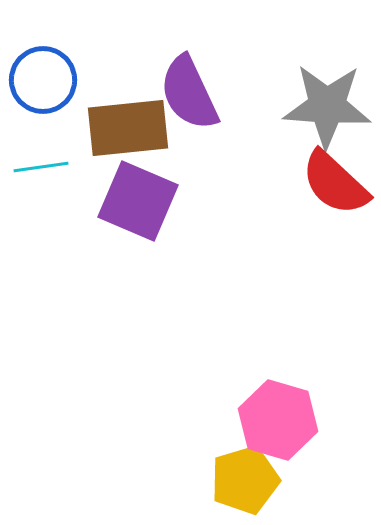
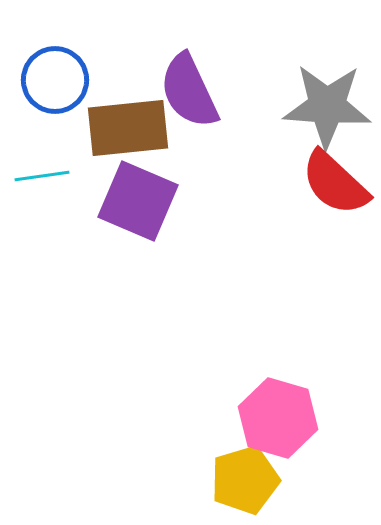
blue circle: moved 12 px right
purple semicircle: moved 2 px up
cyan line: moved 1 px right, 9 px down
pink hexagon: moved 2 px up
